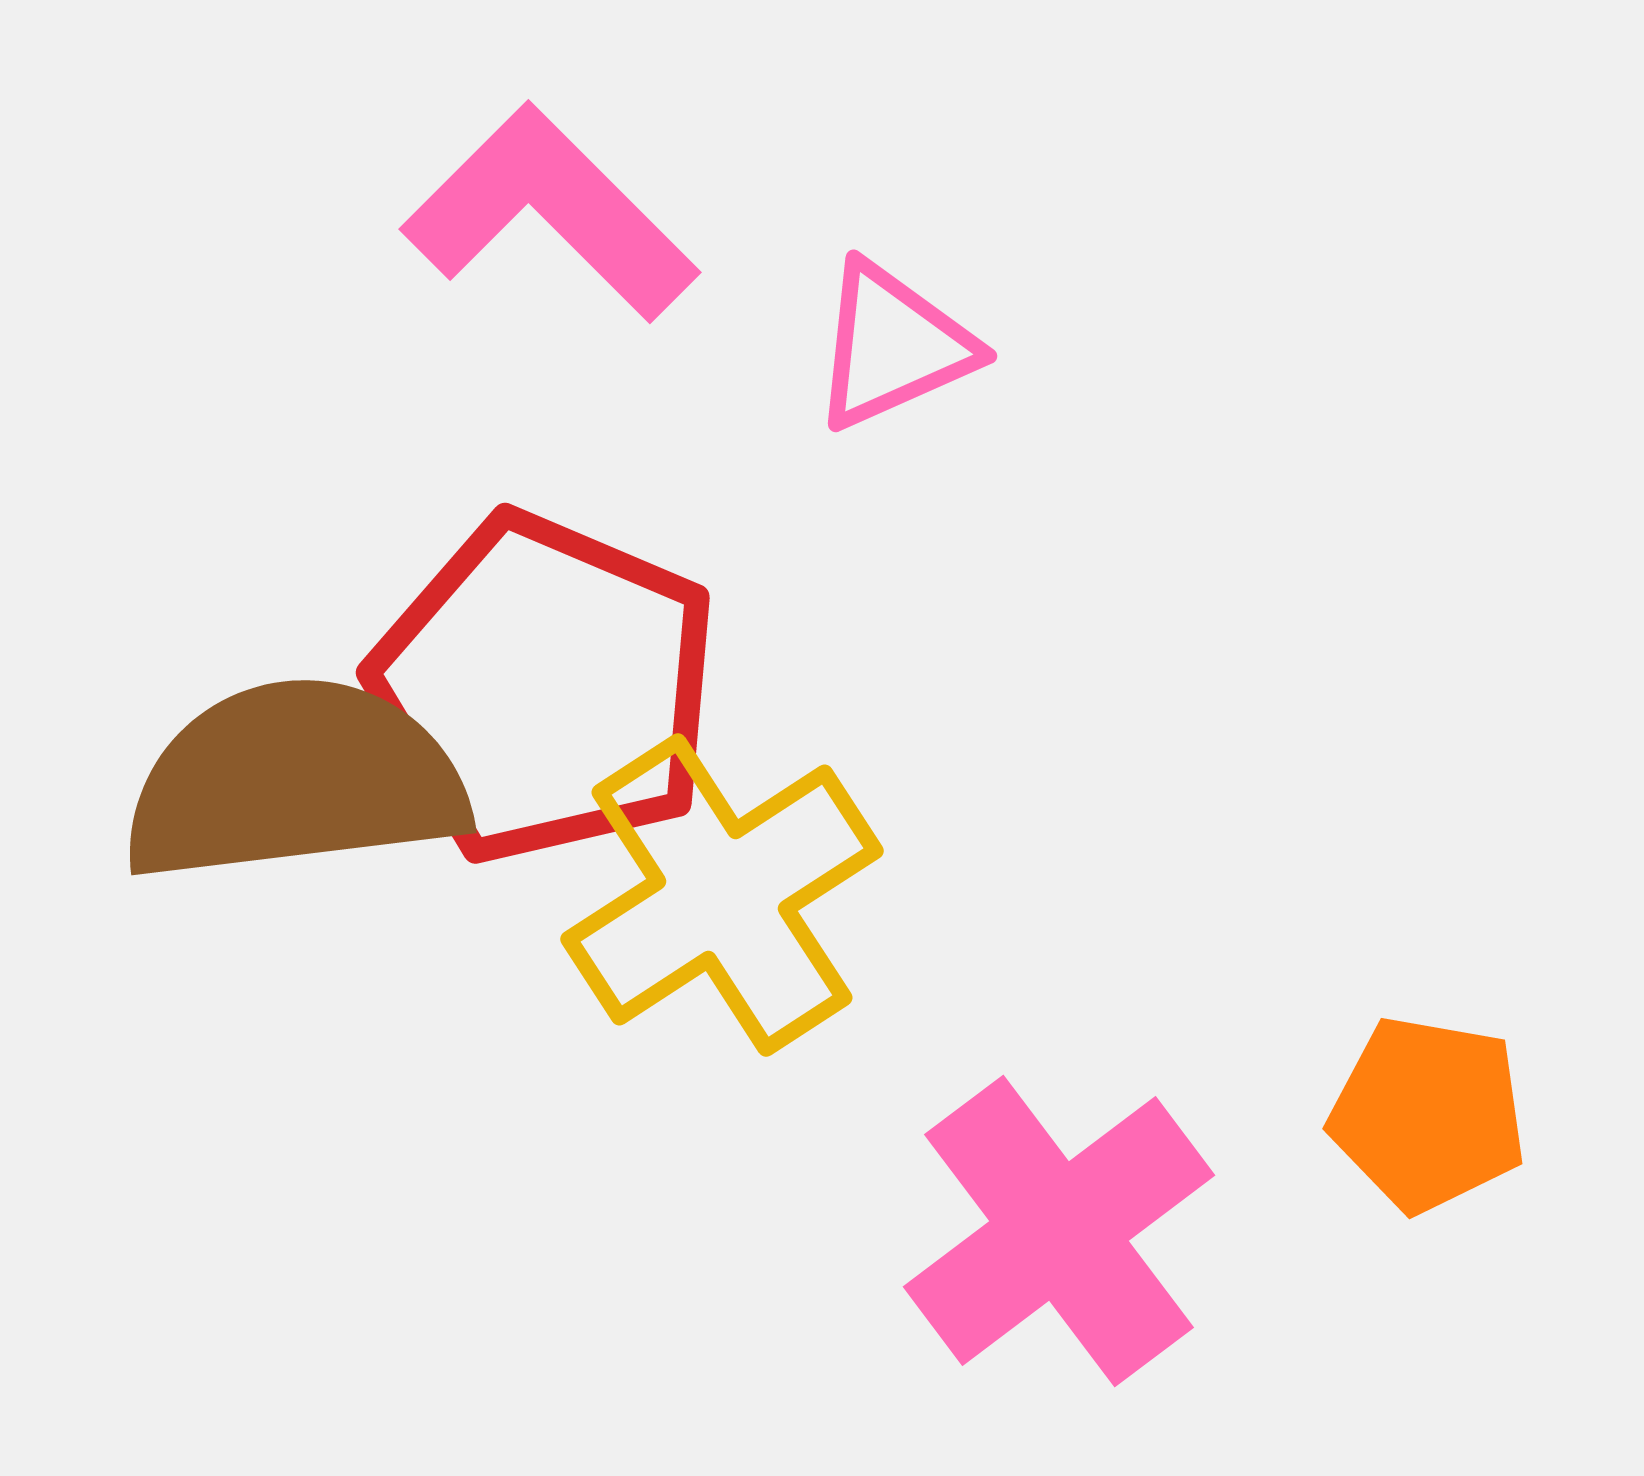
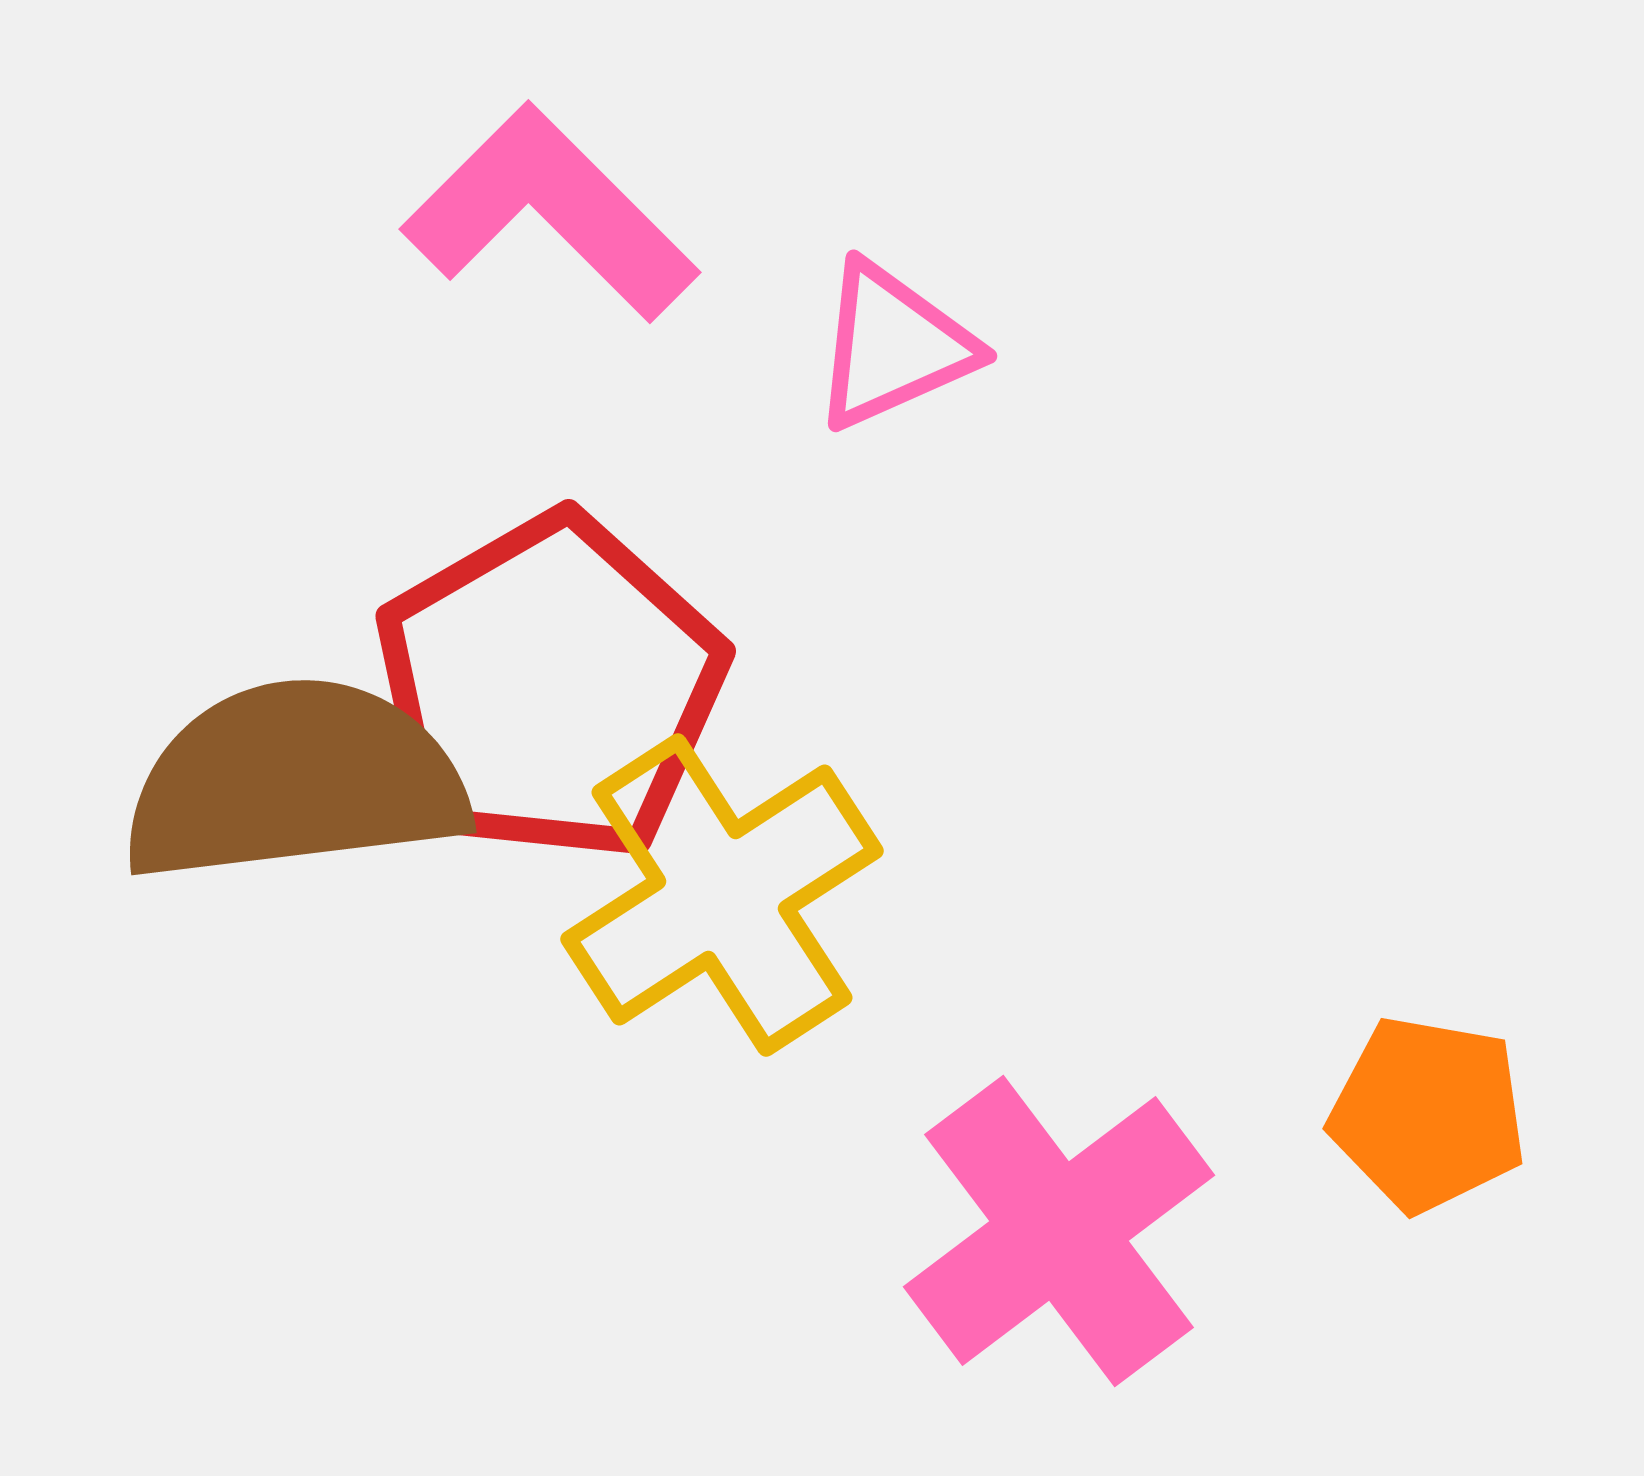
red pentagon: moved 5 px right; rotated 19 degrees clockwise
